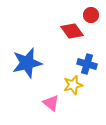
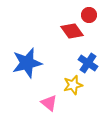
red circle: moved 2 px left
blue cross: moved 1 px right, 1 px up; rotated 18 degrees clockwise
pink triangle: moved 2 px left
